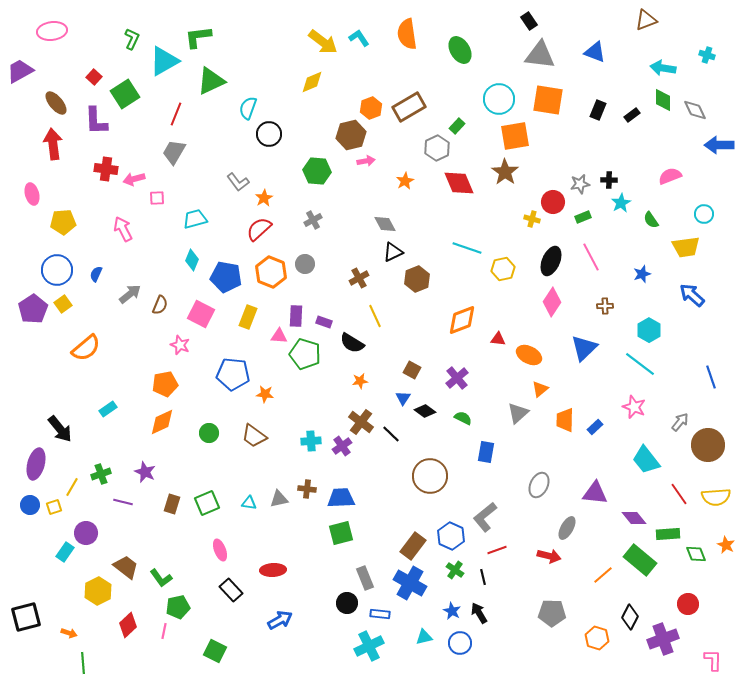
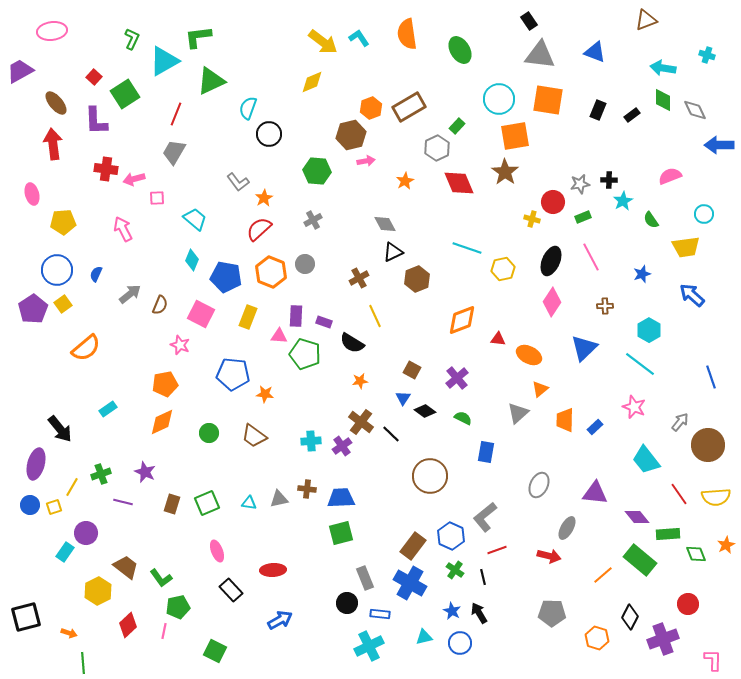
cyan star at (621, 203): moved 2 px right, 2 px up
cyan trapezoid at (195, 219): rotated 55 degrees clockwise
purple diamond at (634, 518): moved 3 px right, 1 px up
orange star at (726, 545): rotated 18 degrees clockwise
pink ellipse at (220, 550): moved 3 px left, 1 px down
